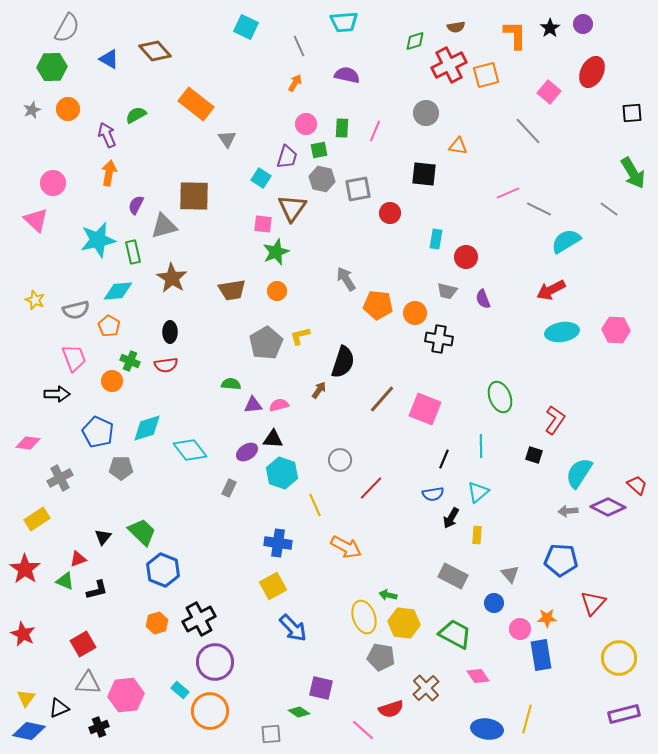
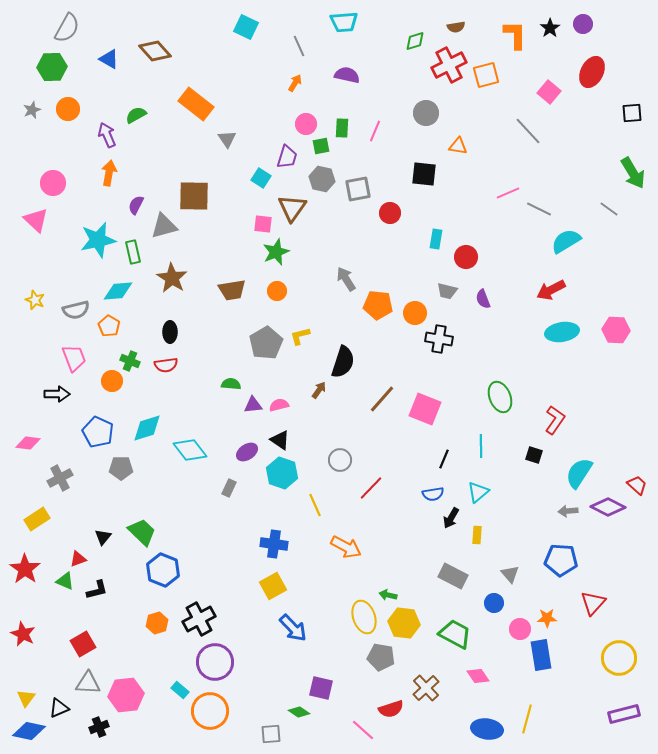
green square at (319, 150): moved 2 px right, 4 px up
black triangle at (273, 439): moved 7 px right, 1 px down; rotated 30 degrees clockwise
blue cross at (278, 543): moved 4 px left, 1 px down
